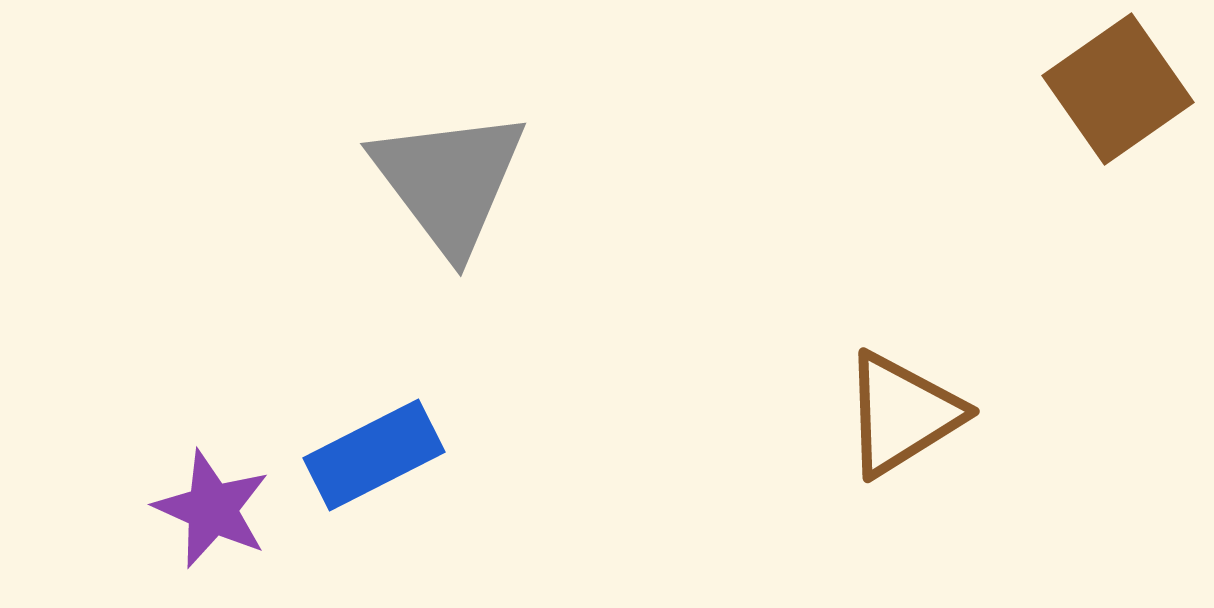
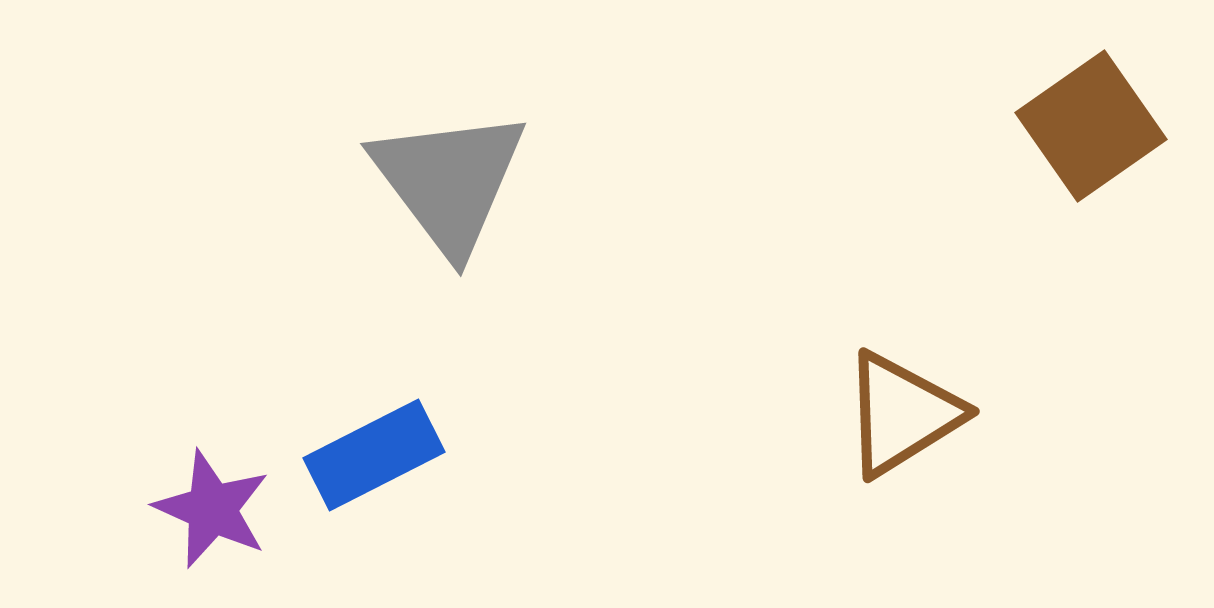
brown square: moved 27 px left, 37 px down
